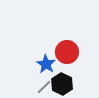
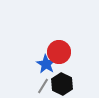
red circle: moved 8 px left
gray line: moved 1 px left, 1 px up; rotated 14 degrees counterclockwise
